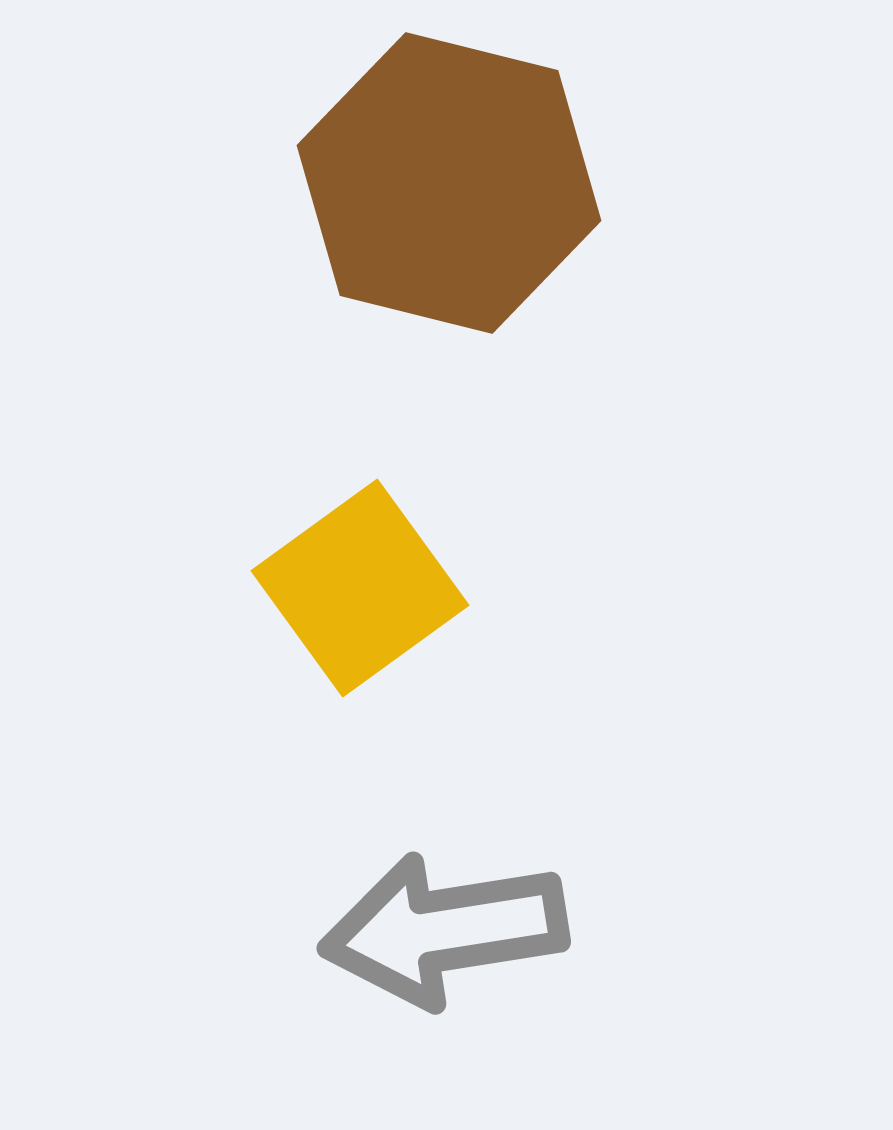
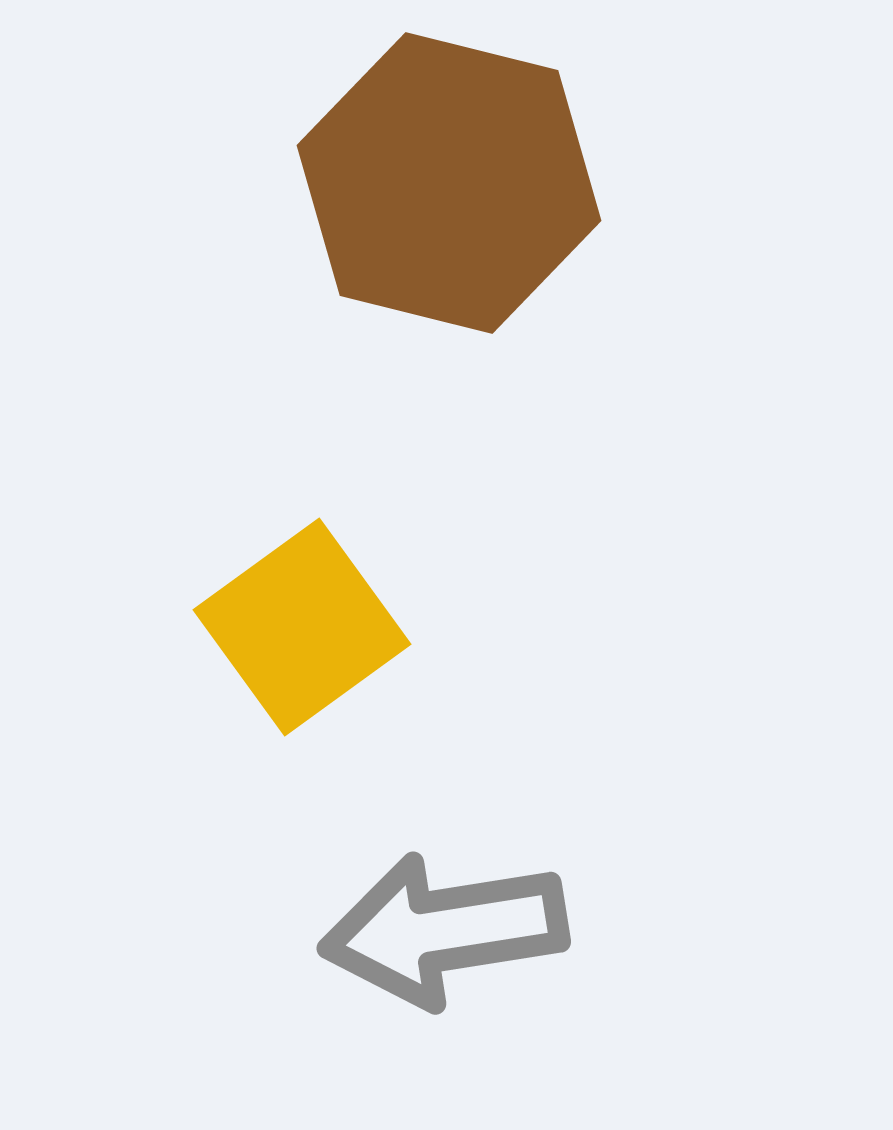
yellow square: moved 58 px left, 39 px down
